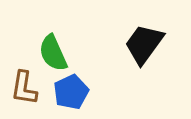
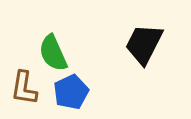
black trapezoid: rotated 9 degrees counterclockwise
